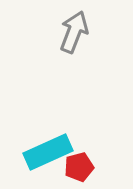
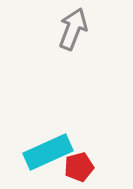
gray arrow: moved 1 px left, 3 px up
